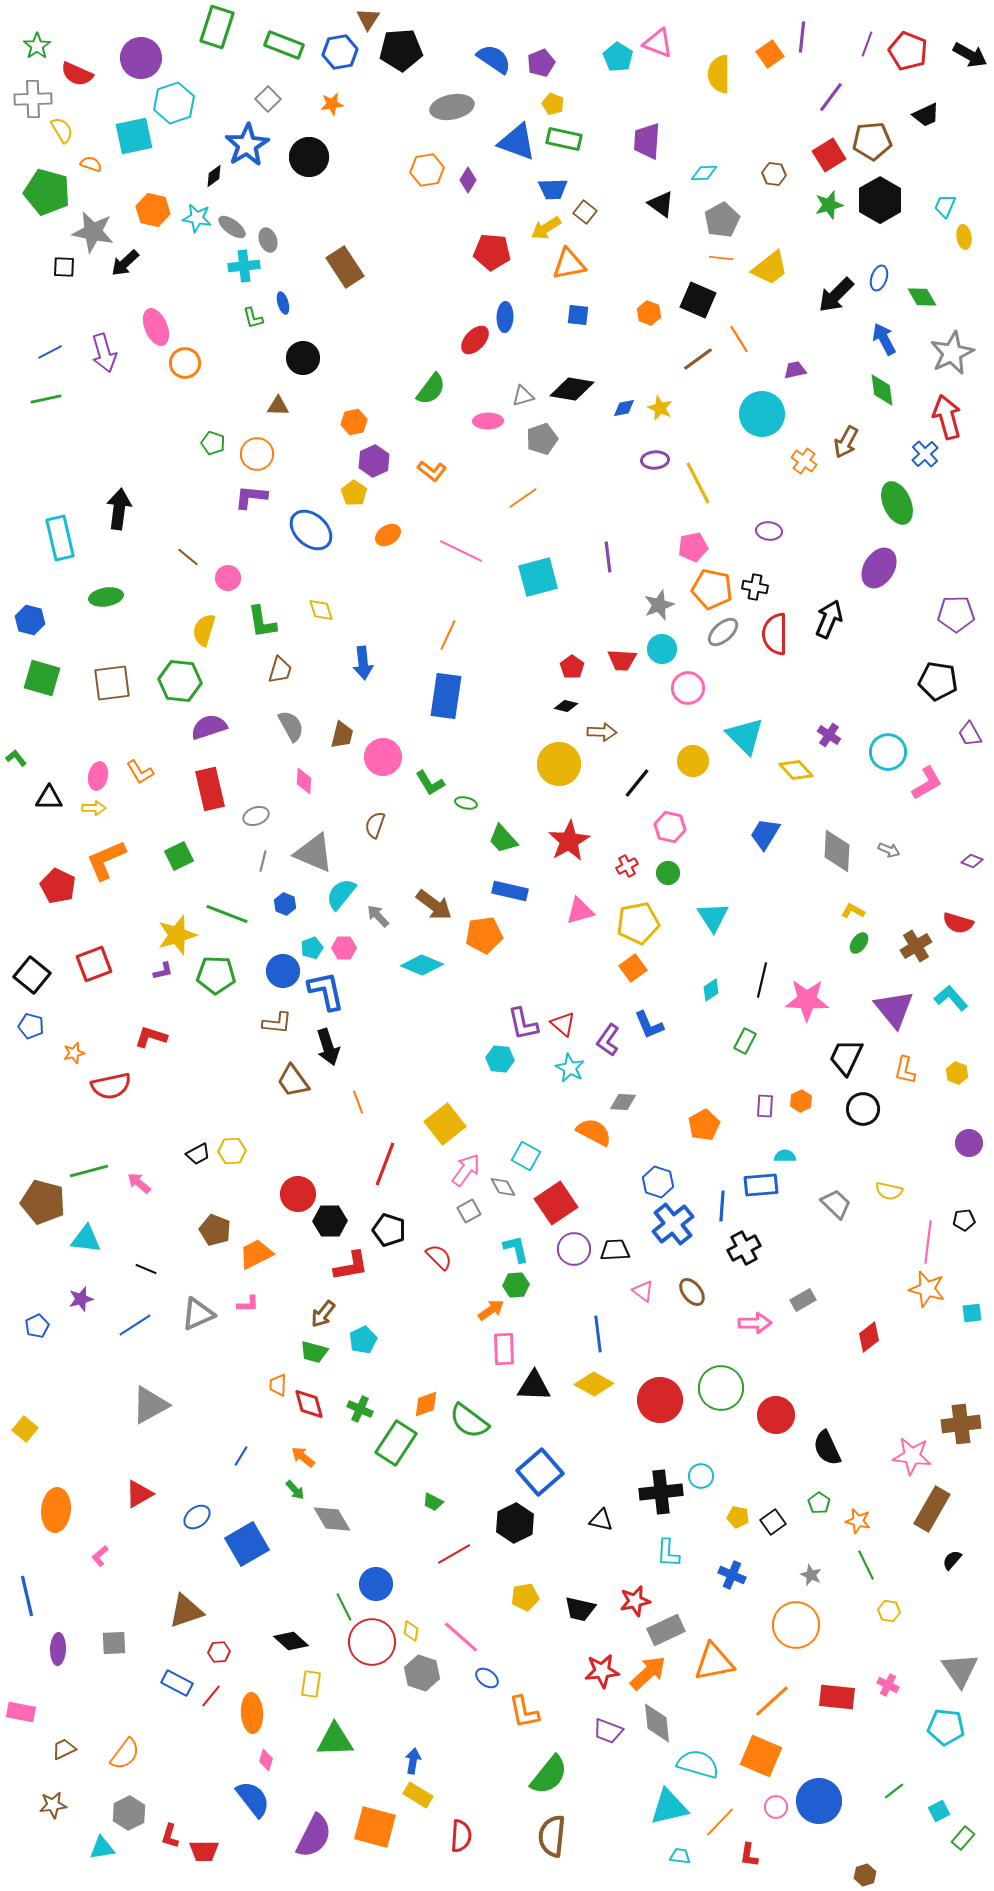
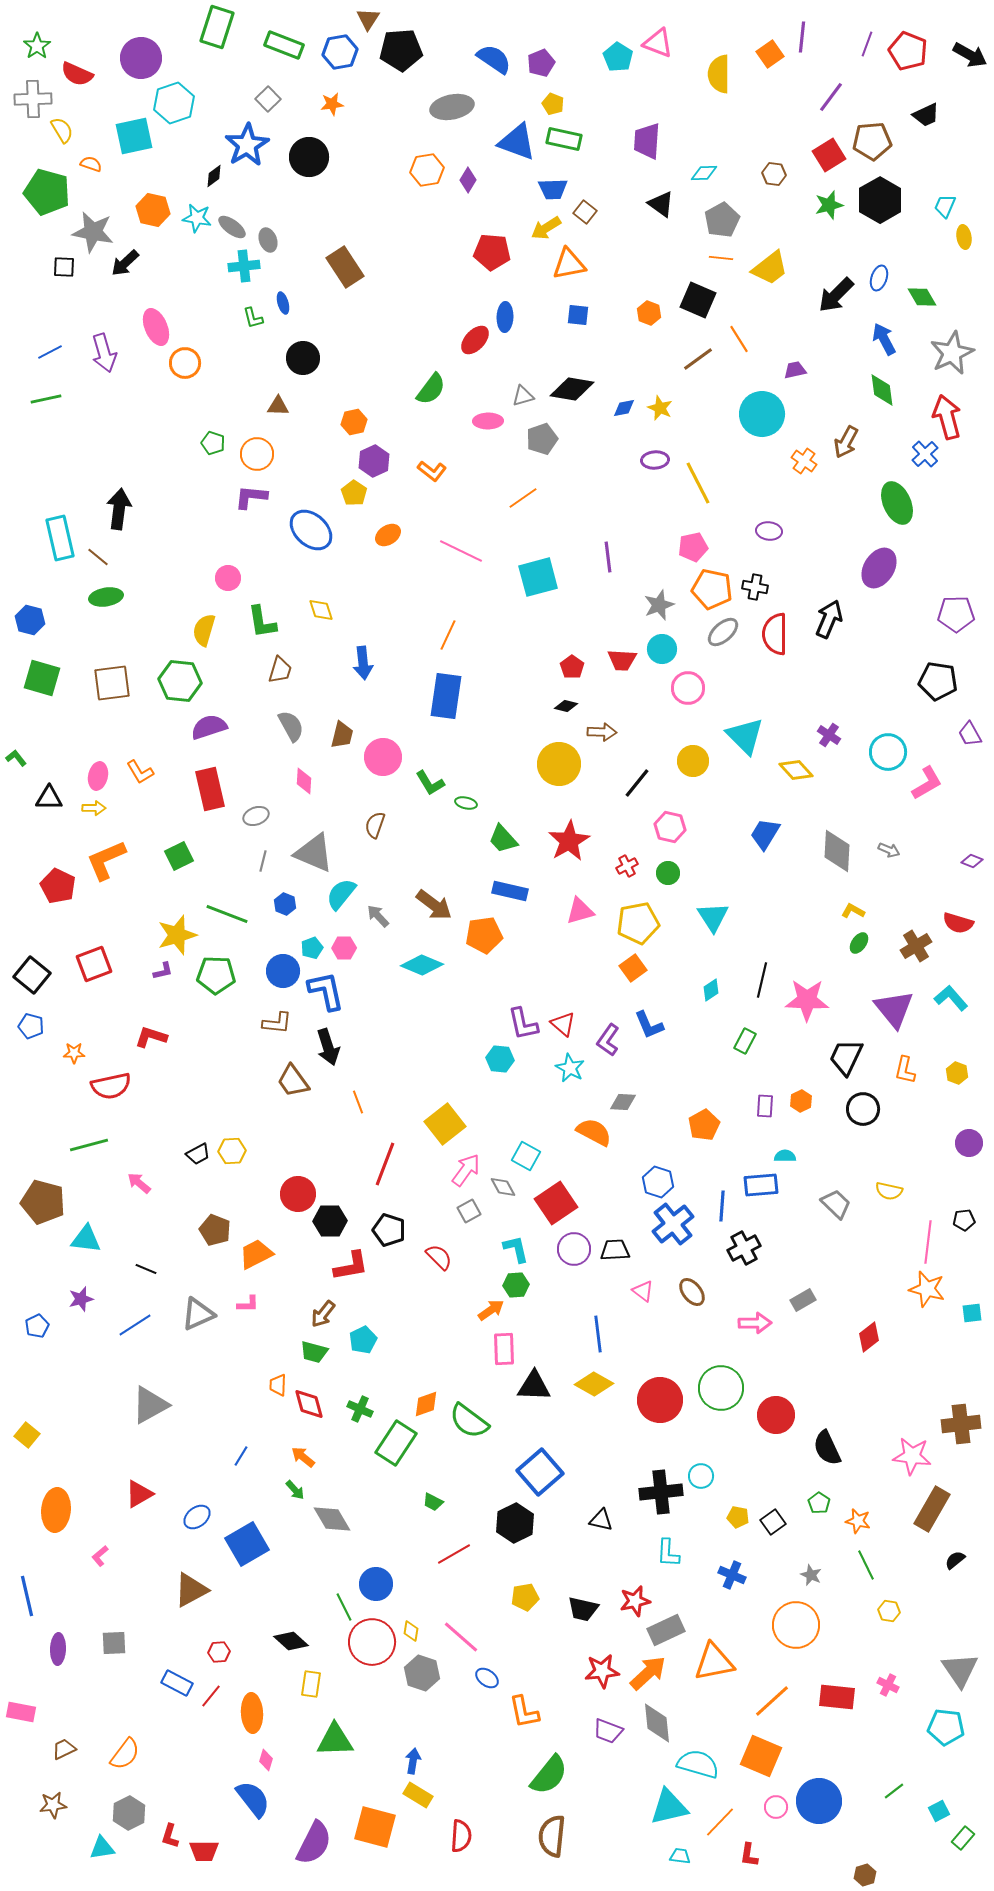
brown line at (188, 557): moved 90 px left
orange star at (74, 1053): rotated 15 degrees clockwise
green line at (89, 1171): moved 26 px up
yellow square at (25, 1429): moved 2 px right, 6 px down
black semicircle at (952, 1560): moved 3 px right; rotated 10 degrees clockwise
black trapezoid at (580, 1609): moved 3 px right
brown triangle at (186, 1611): moved 5 px right, 21 px up; rotated 9 degrees counterclockwise
purple semicircle at (314, 1836): moved 7 px down
